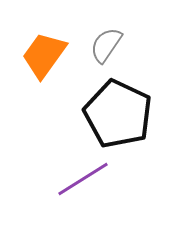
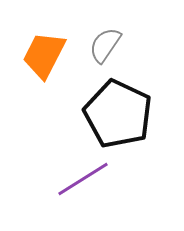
gray semicircle: moved 1 px left
orange trapezoid: rotated 9 degrees counterclockwise
